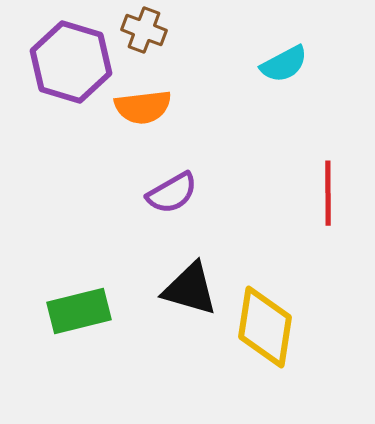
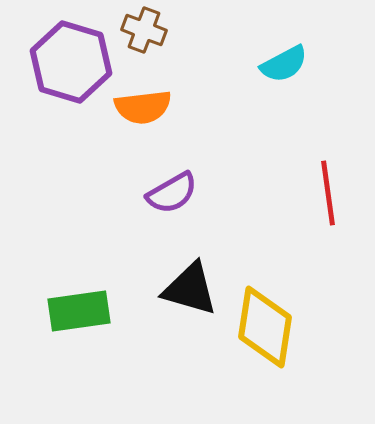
red line: rotated 8 degrees counterclockwise
green rectangle: rotated 6 degrees clockwise
